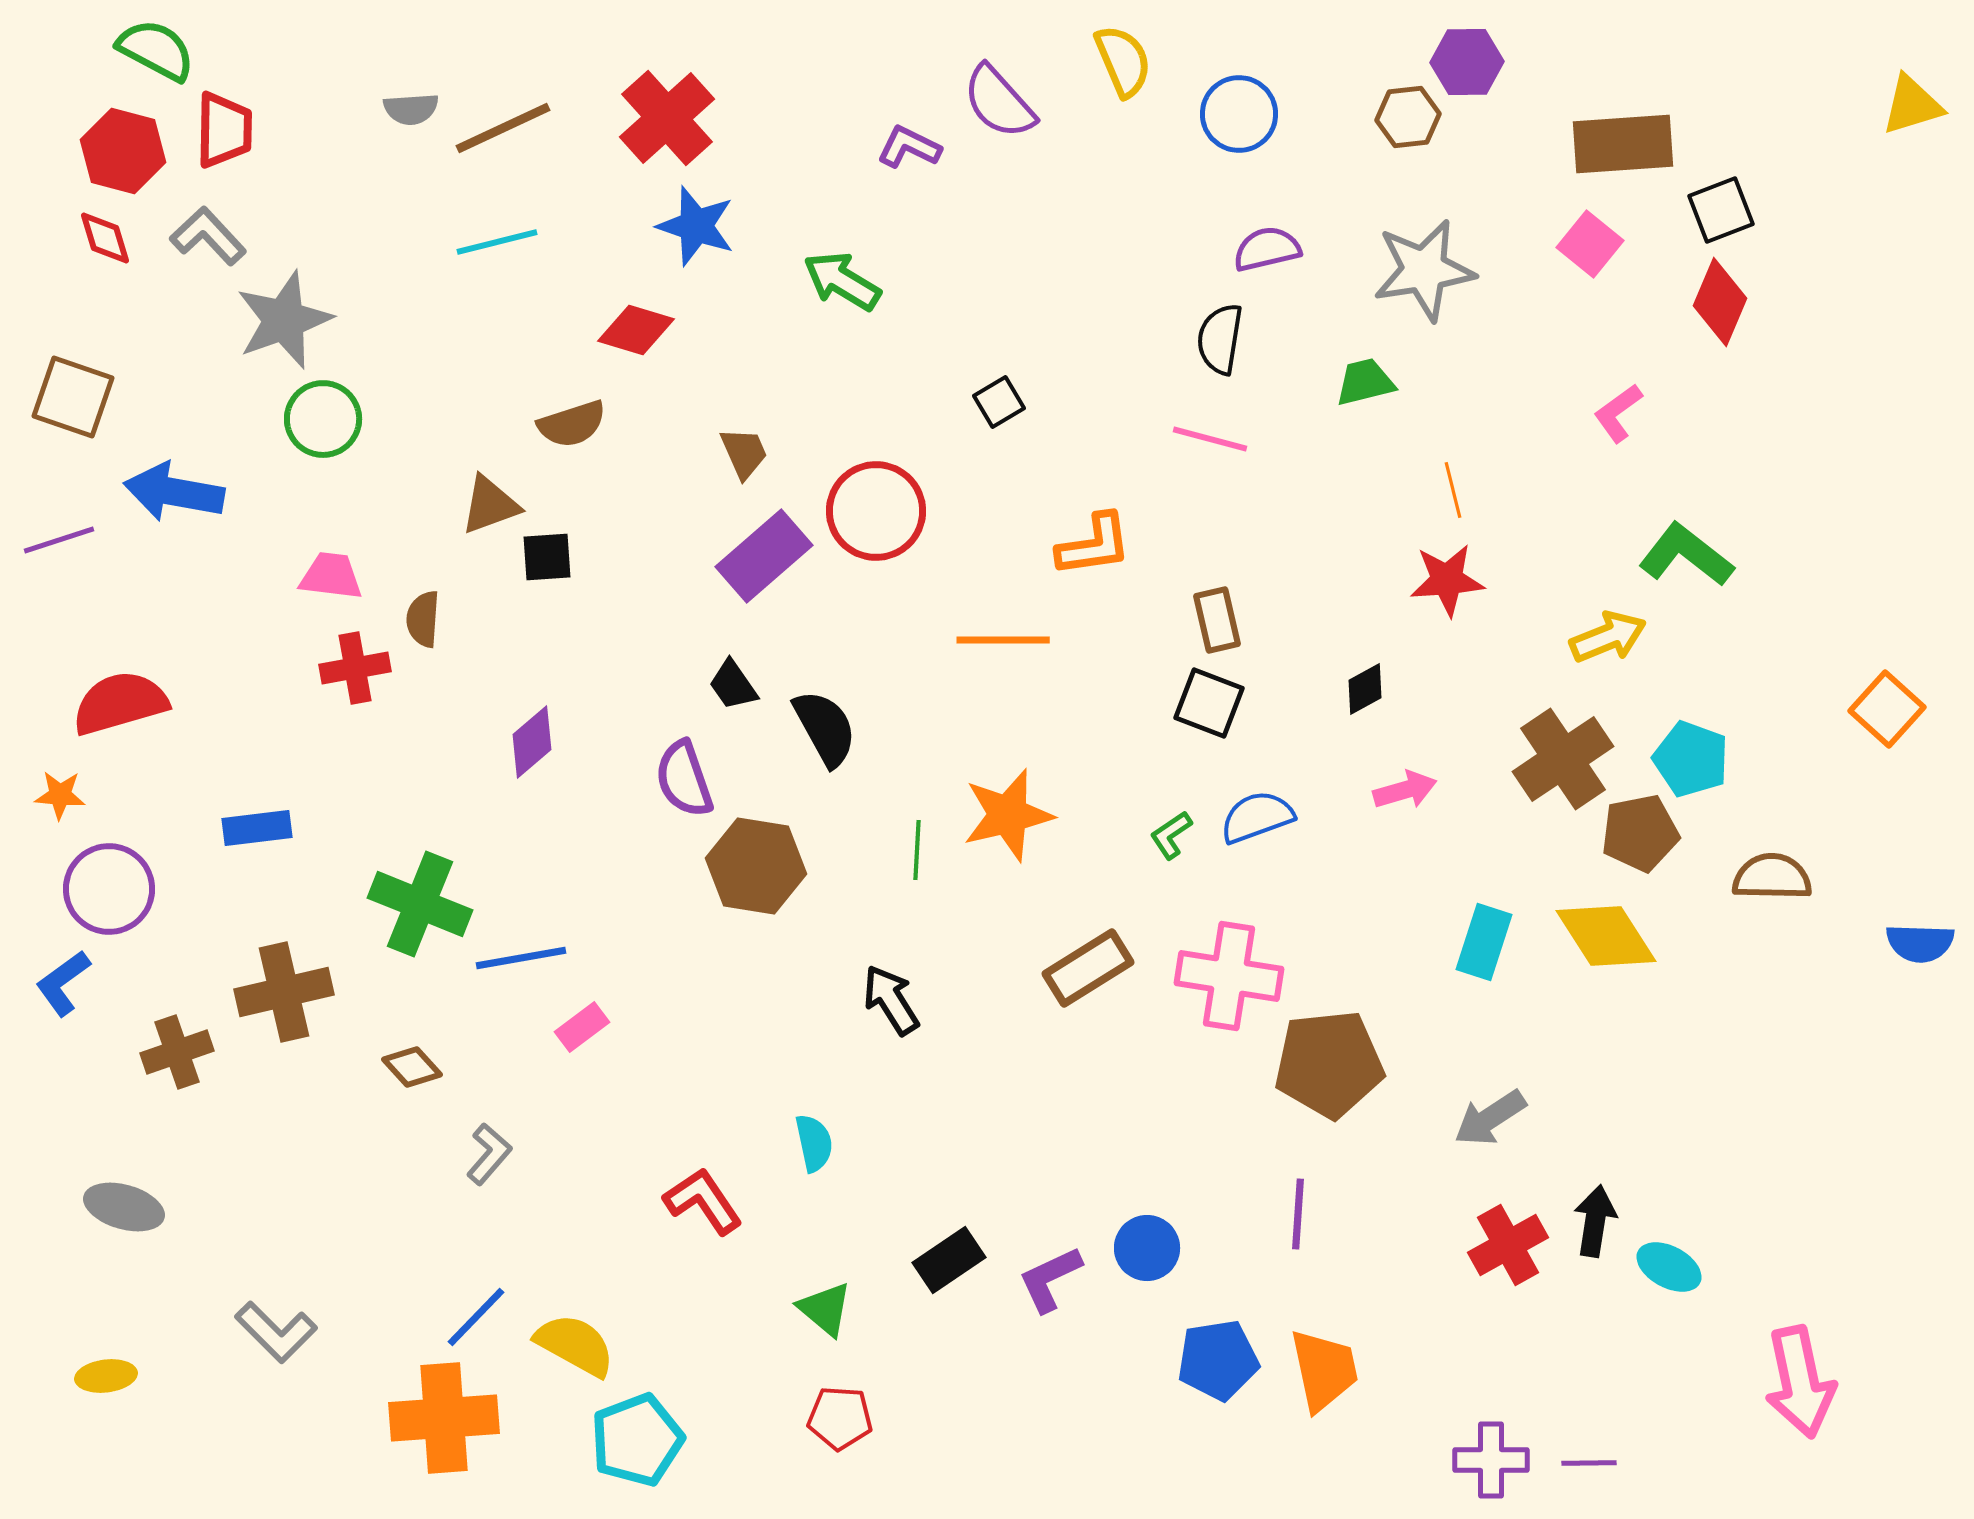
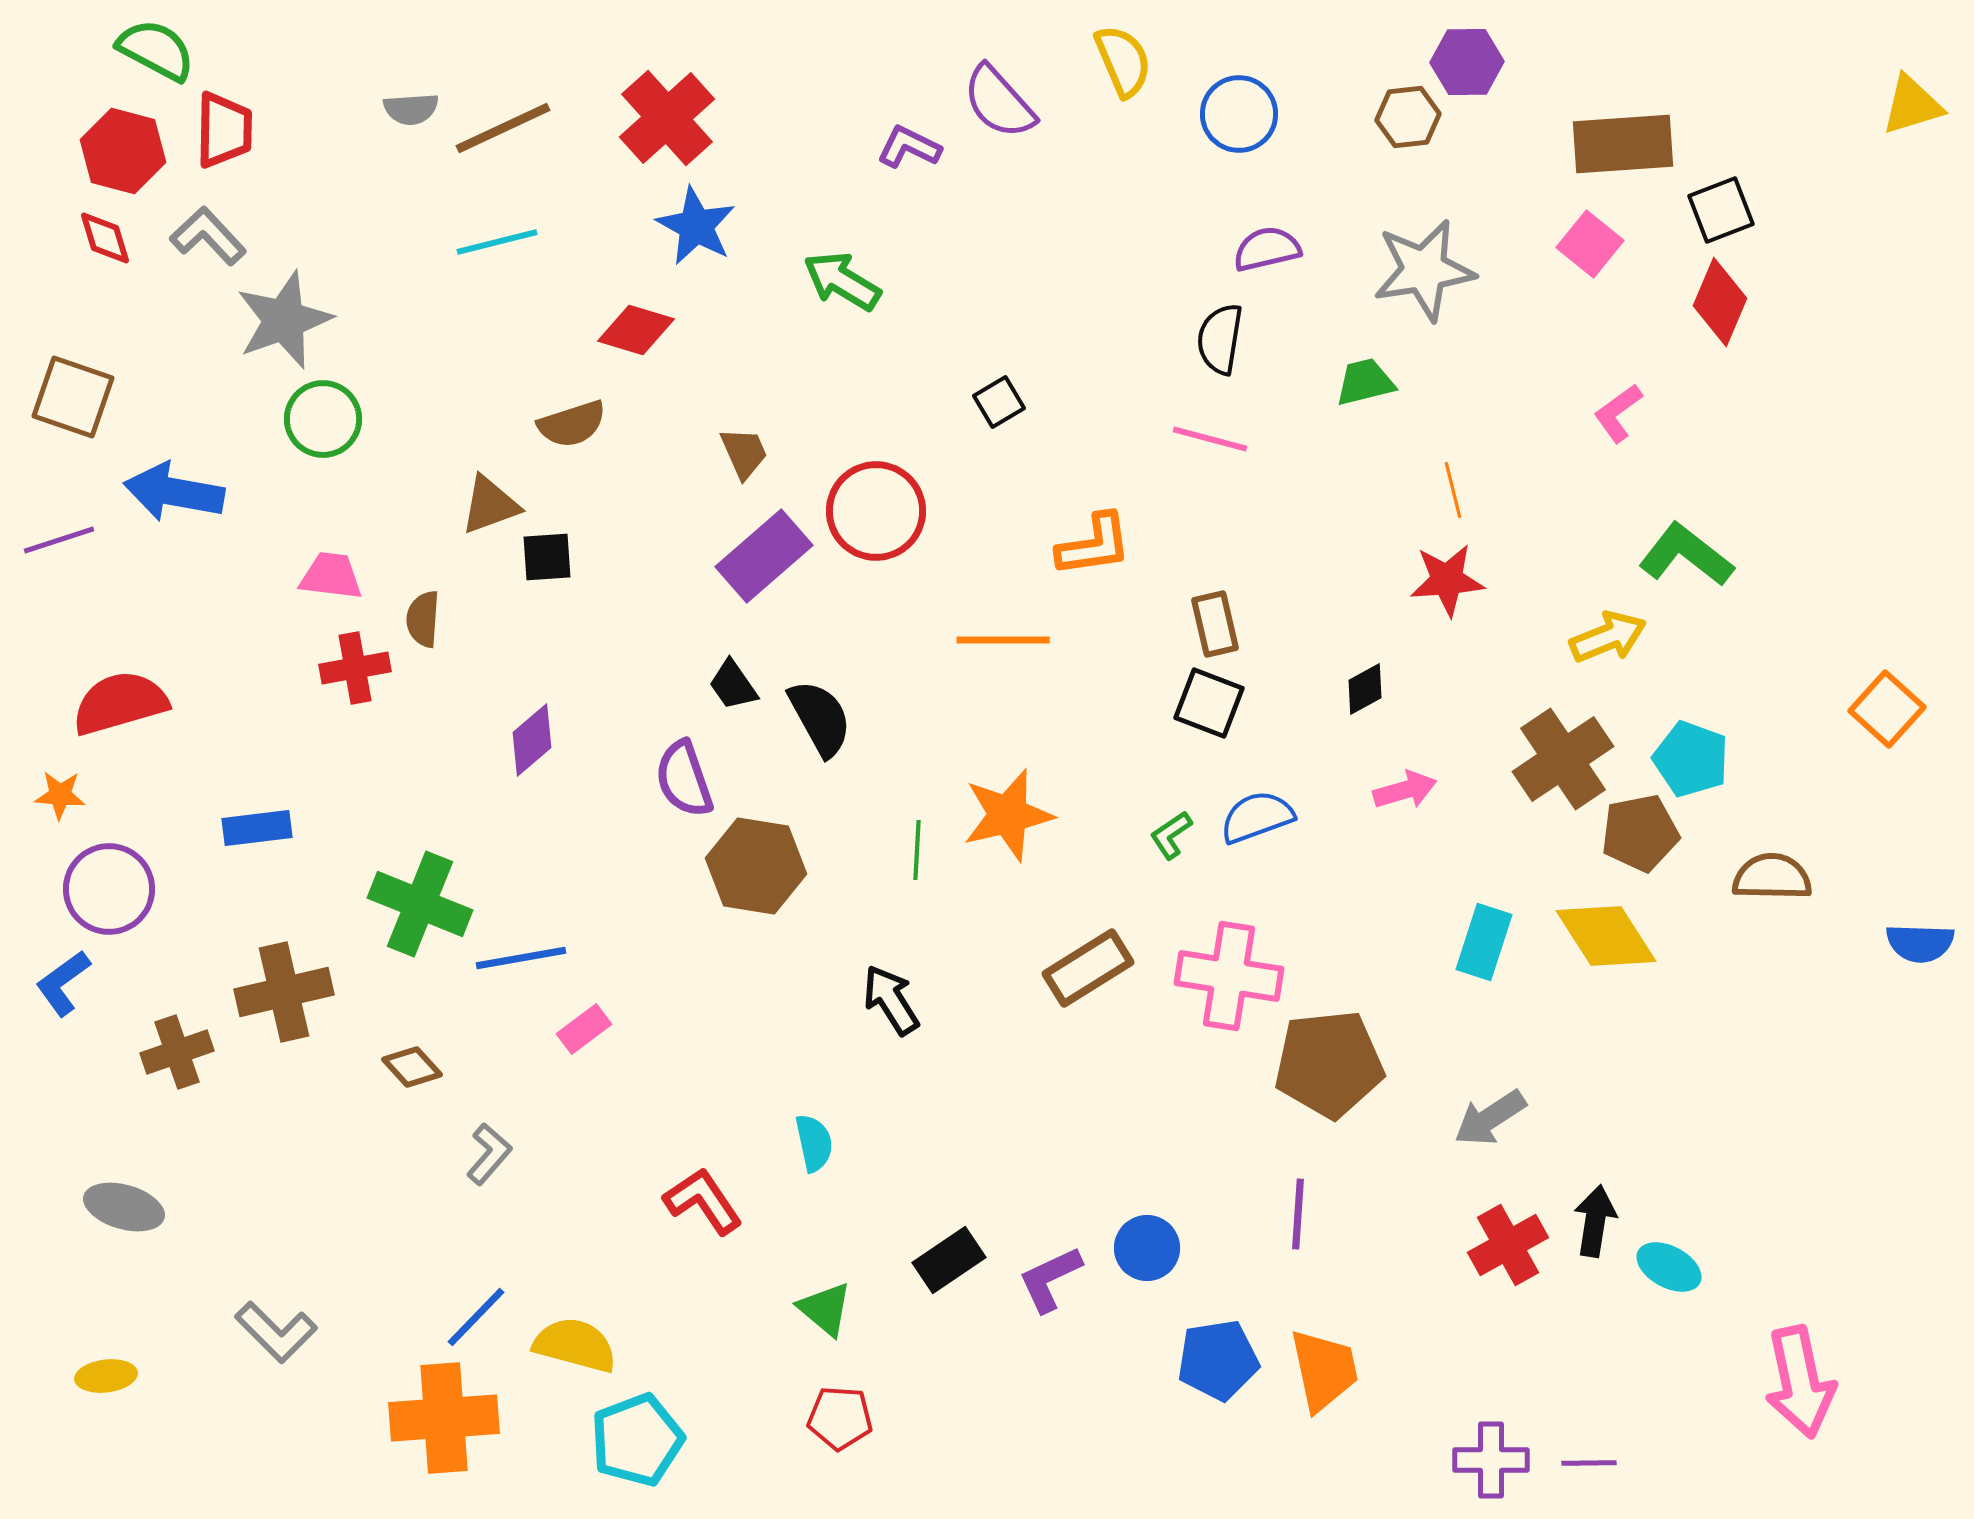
blue star at (696, 226): rotated 10 degrees clockwise
brown rectangle at (1217, 620): moved 2 px left, 4 px down
black semicircle at (825, 728): moved 5 px left, 10 px up
purple diamond at (532, 742): moved 2 px up
pink rectangle at (582, 1027): moved 2 px right, 2 px down
yellow semicircle at (575, 1345): rotated 14 degrees counterclockwise
